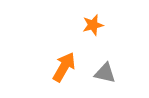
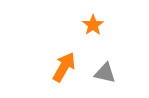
orange star: rotated 20 degrees counterclockwise
